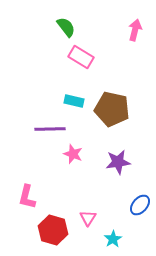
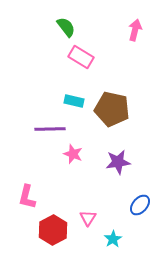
red hexagon: rotated 16 degrees clockwise
